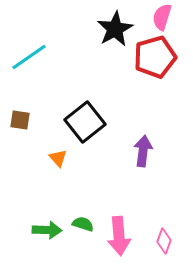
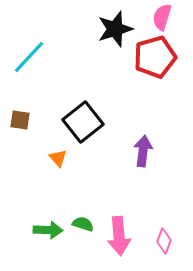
black star: rotated 12 degrees clockwise
cyan line: rotated 12 degrees counterclockwise
black square: moved 2 px left
green arrow: moved 1 px right
